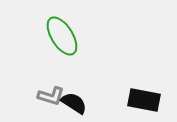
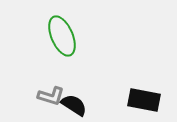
green ellipse: rotated 9 degrees clockwise
black semicircle: moved 2 px down
